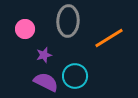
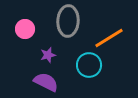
purple star: moved 4 px right
cyan circle: moved 14 px right, 11 px up
